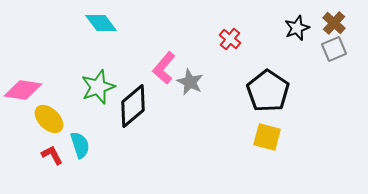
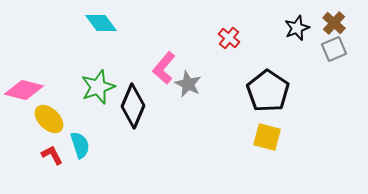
red cross: moved 1 px left, 1 px up
gray star: moved 2 px left, 2 px down
pink diamond: moved 1 px right; rotated 6 degrees clockwise
black diamond: rotated 27 degrees counterclockwise
